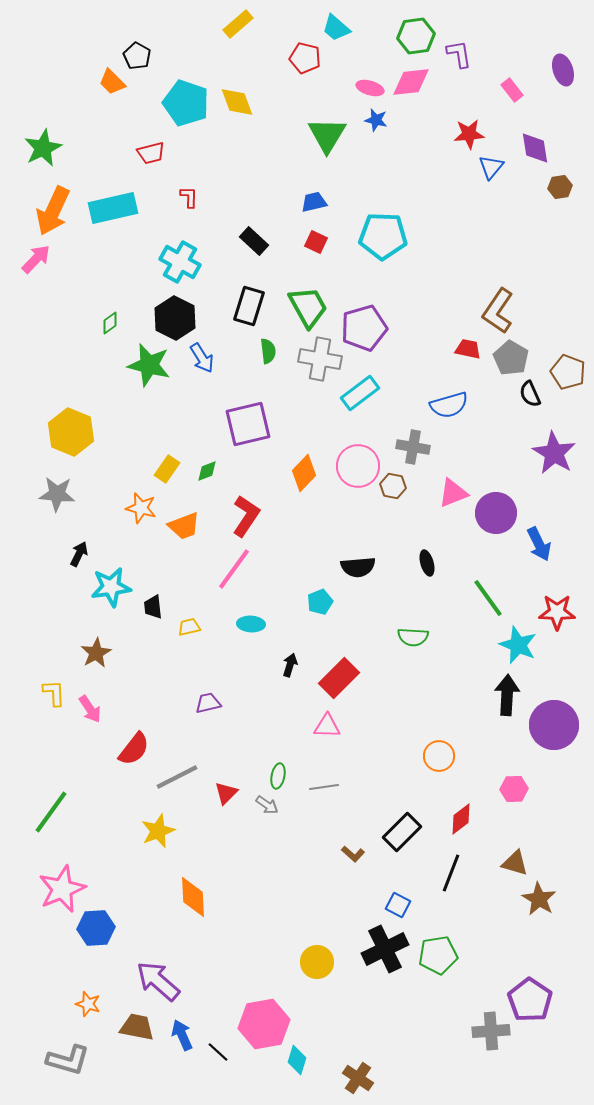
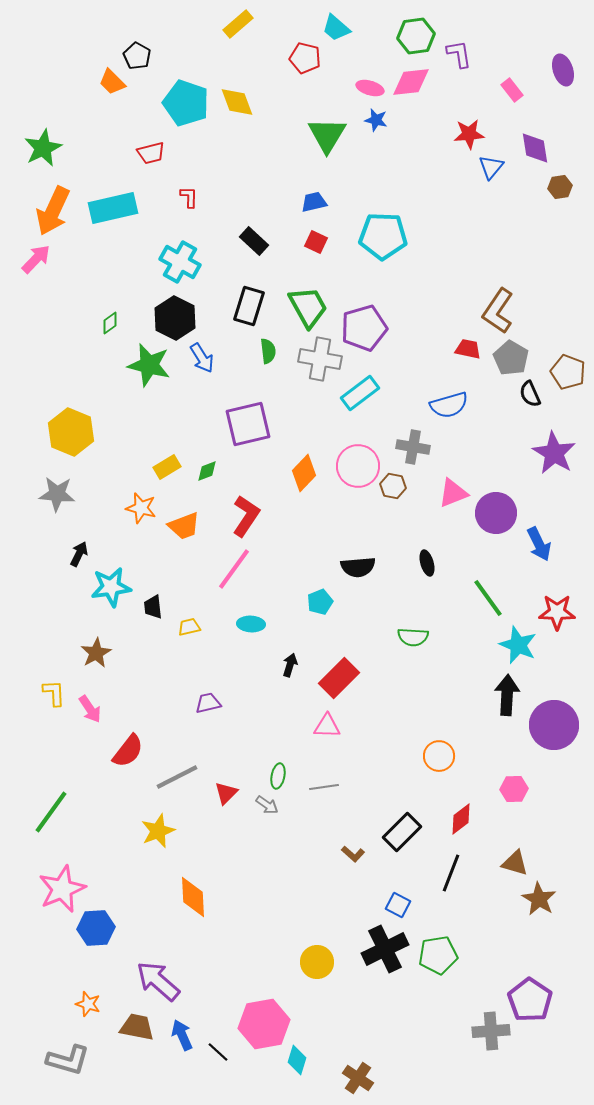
yellow rectangle at (167, 469): moved 2 px up; rotated 24 degrees clockwise
red semicircle at (134, 749): moved 6 px left, 2 px down
